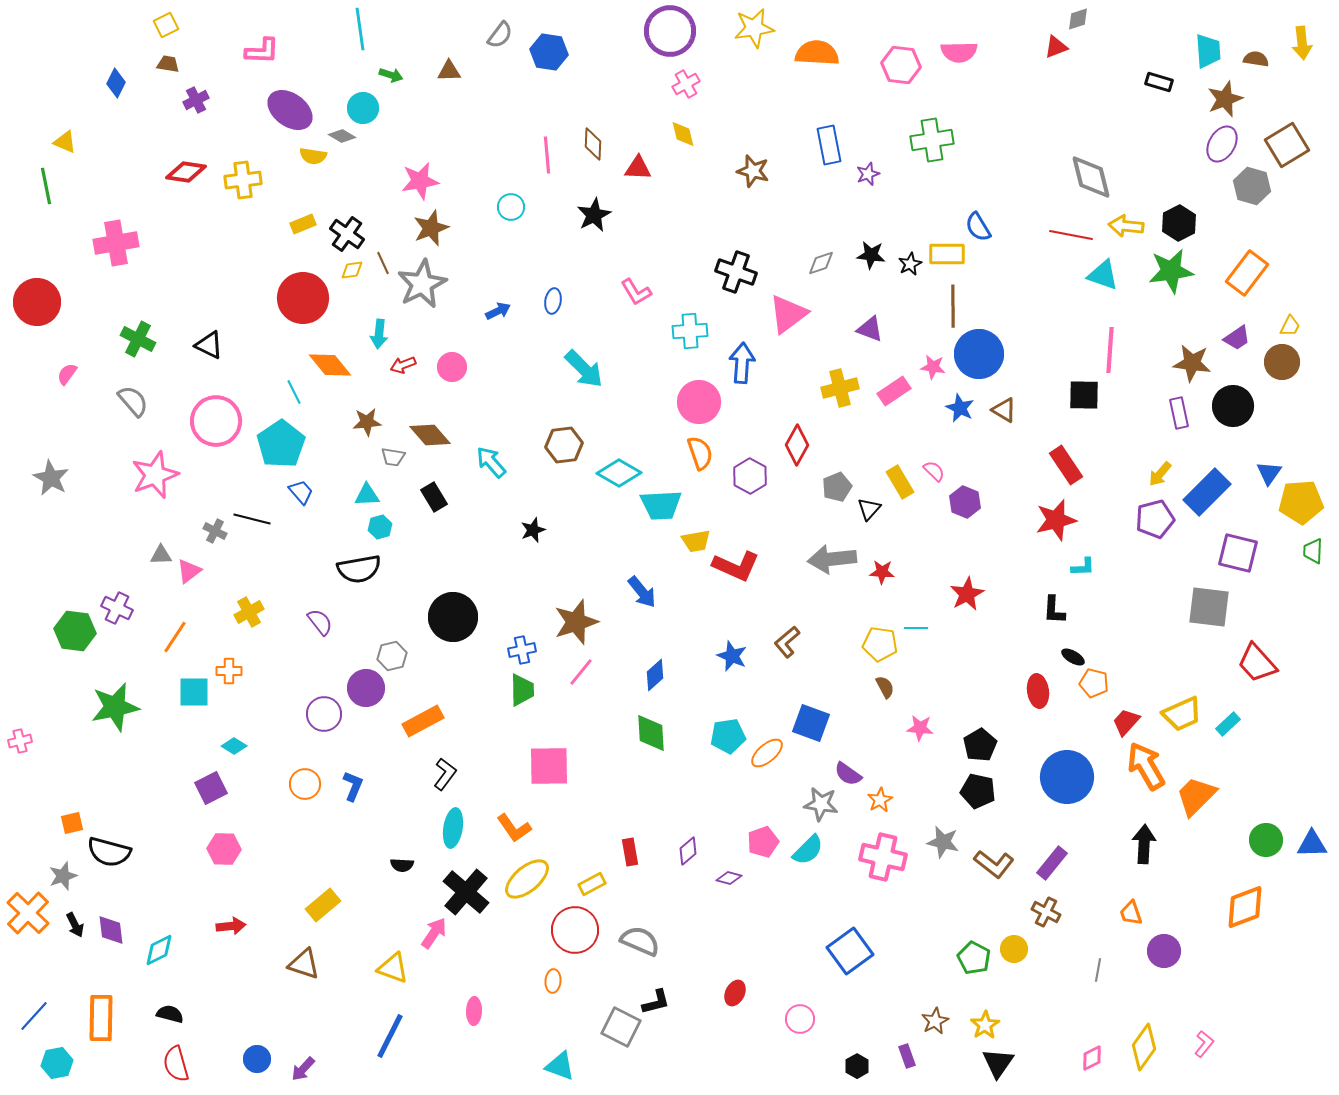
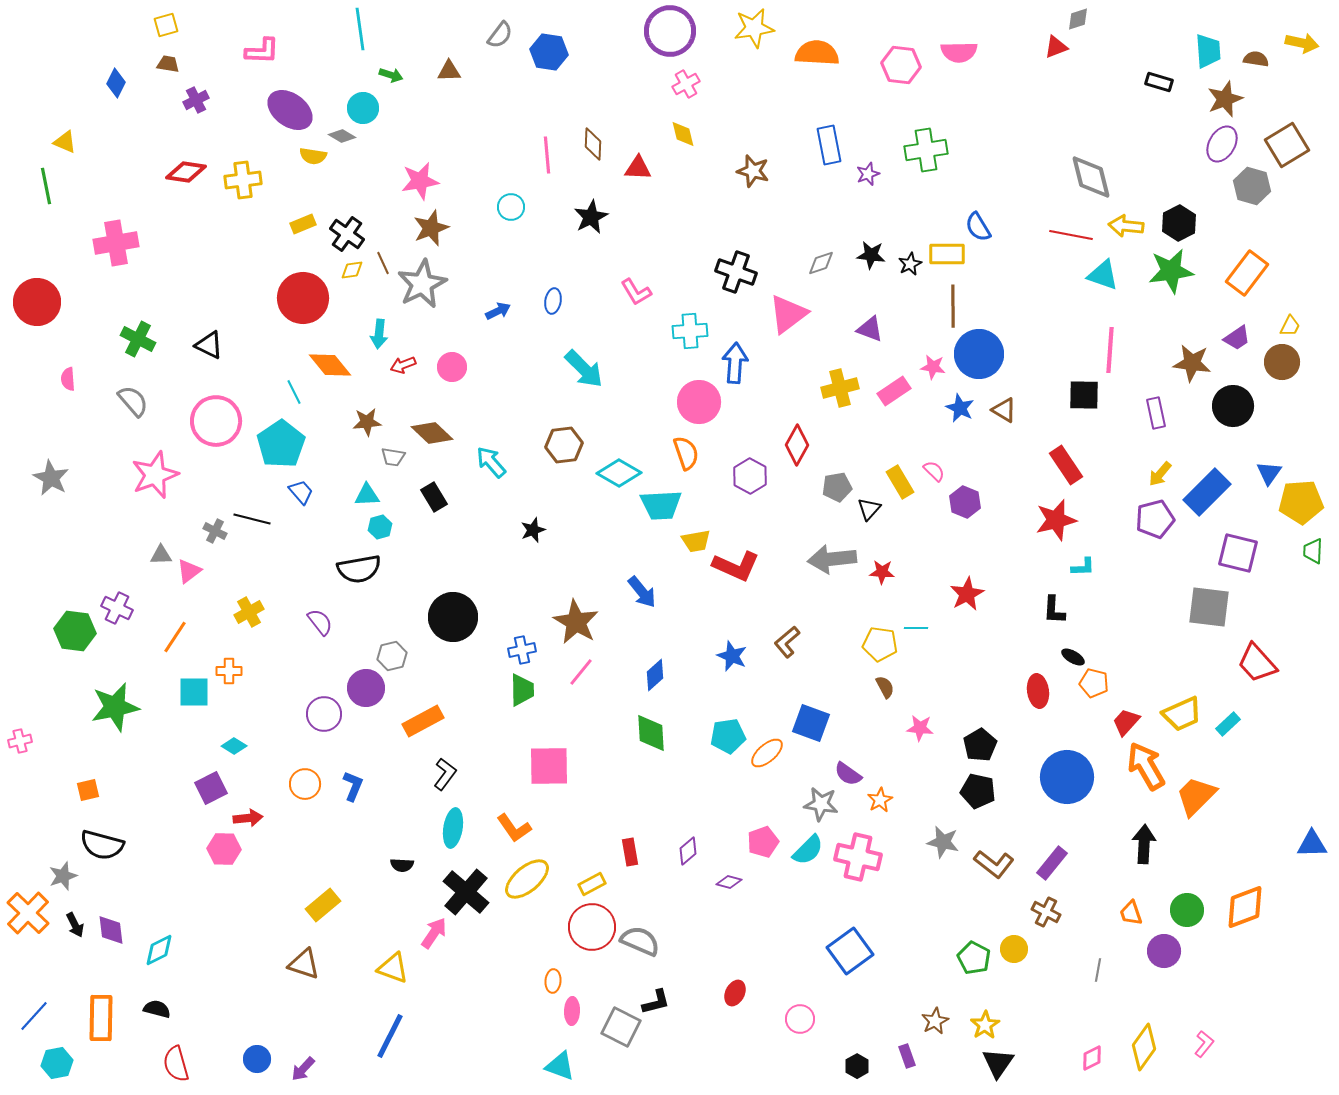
yellow square at (166, 25): rotated 10 degrees clockwise
yellow arrow at (1302, 43): rotated 72 degrees counterclockwise
green cross at (932, 140): moved 6 px left, 10 px down
black star at (594, 215): moved 3 px left, 2 px down
blue arrow at (742, 363): moved 7 px left
pink semicircle at (67, 374): moved 1 px right, 5 px down; rotated 40 degrees counterclockwise
purple rectangle at (1179, 413): moved 23 px left
brown diamond at (430, 435): moved 2 px right, 2 px up; rotated 6 degrees counterclockwise
orange semicircle at (700, 453): moved 14 px left
gray pentagon at (837, 487): rotated 12 degrees clockwise
brown star at (576, 622): rotated 24 degrees counterclockwise
orange square at (72, 823): moved 16 px right, 33 px up
green circle at (1266, 840): moved 79 px left, 70 px down
black semicircle at (109, 852): moved 7 px left, 7 px up
pink cross at (883, 857): moved 25 px left
purple diamond at (729, 878): moved 4 px down
red arrow at (231, 926): moved 17 px right, 108 px up
red circle at (575, 930): moved 17 px right, 3 px up
pink ellipse at (474, 1011): moved 98 px right
black semicircle at (170, 1014): moved 13 px left, 5 px up
